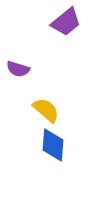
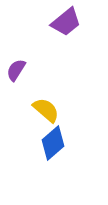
purple semicircle: moved 2 px left, 1 px down; rotated 105 degrees clockwise
blue diamond: moved 2 px up; rotated 44 degrees clockwise
